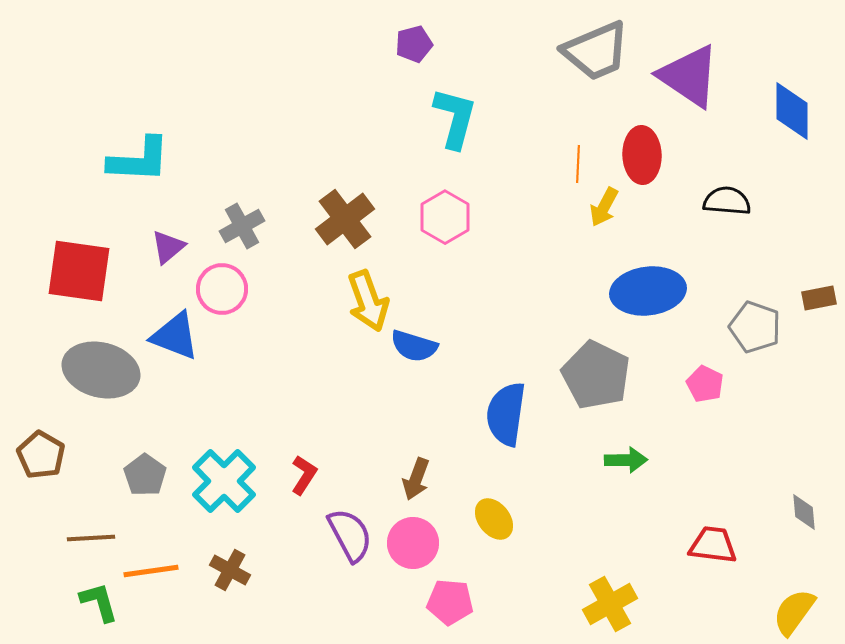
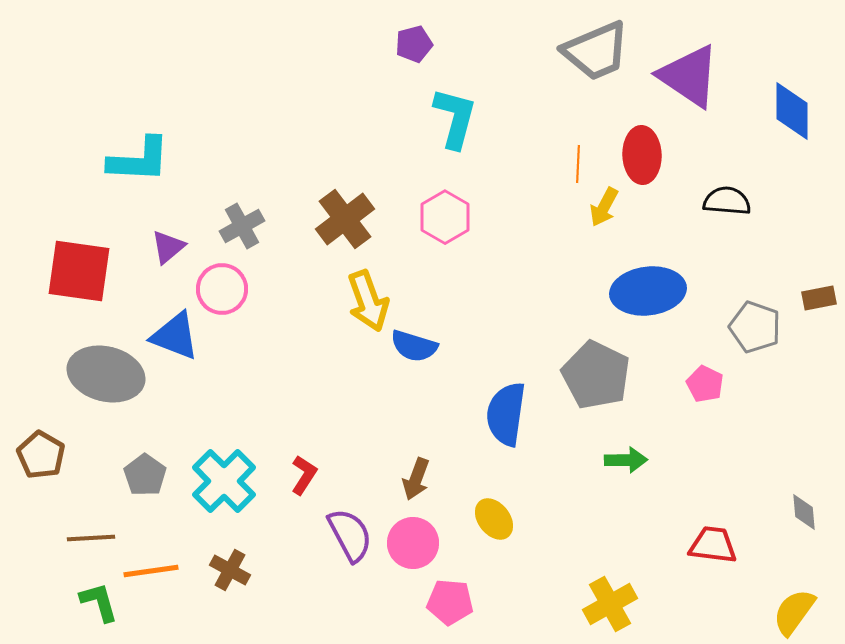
gray ellipse at (101, 370): moved 5 px right, 4 px down
